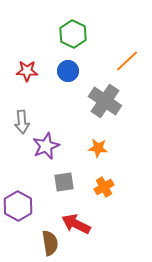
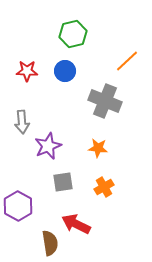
green hexagon: rotated 20 degrees clockwise
blue circle: moved 3 px left
gray cross: rotated 12 degrees counterclockwise
purple star: moved 2 px right
gray square: moved 1 px left
